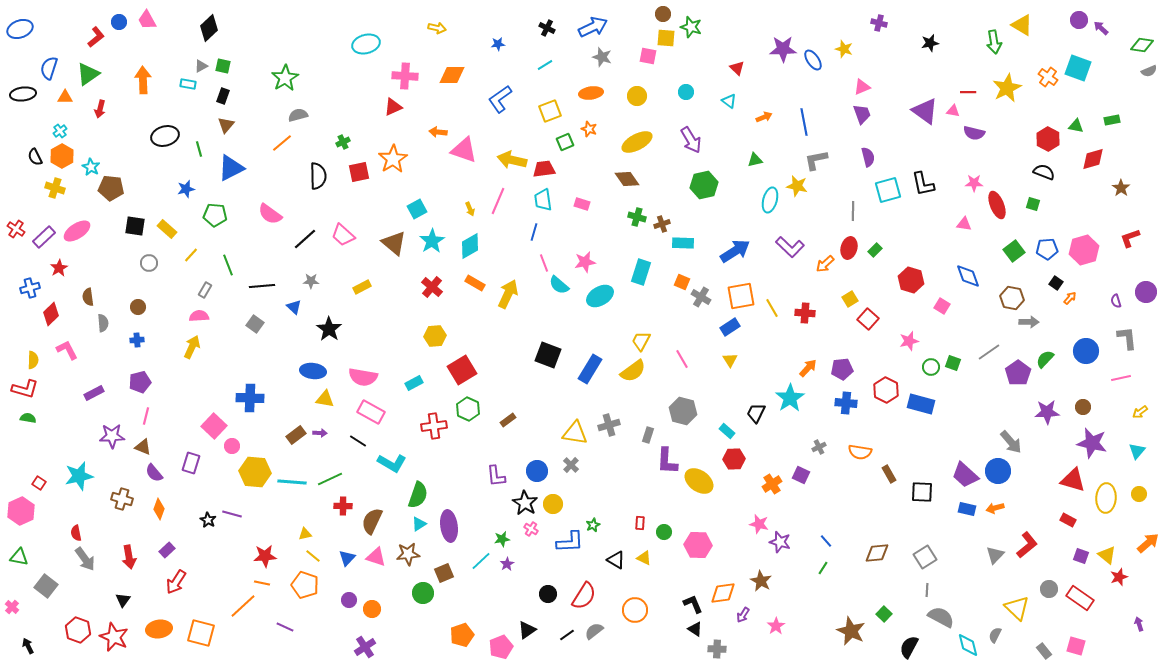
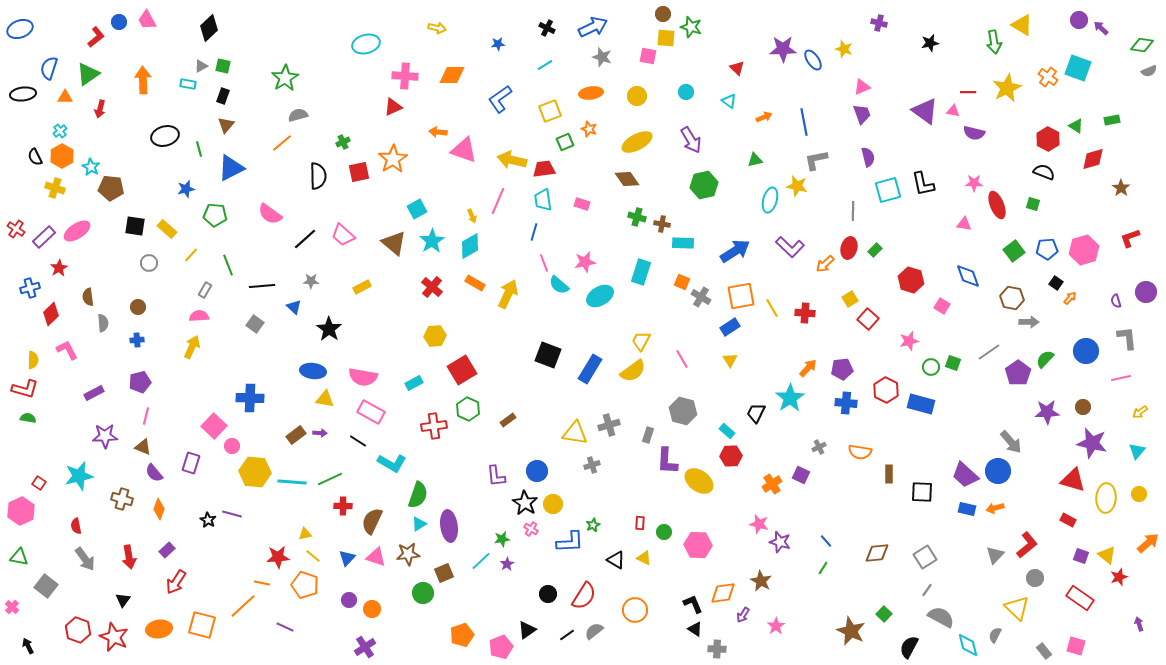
green triangle at (1076, 126): rotated 21 degrees clockwise
yellow arrow at (470, 209): moved 2 px right, 7 px down
brown cross at (662, 224): rotated 28 degrees clockwise
purple star at (112, 436): moved 7 px left
red hexagon at (734, 459): moved 3 px left, 3 px up
gray cross at (571, 465): moved 21 px right; rotated 28 degrees clockwise
brown rectangle at (889, 474): rotated 30 degrees clockwise
red semicircle at (76, 533): moved 7 px up
red star at (265, 556): moved 13 px right, 1 px down
gray circle at (1049, 589): moved 14 px left, 11 px up
gray line at (927, 590): rotated 32 degrees clockwise
orange square at (201, 633): moved 1 px right, 8 px up
